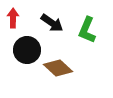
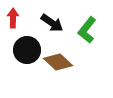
green L-shape: rotated 16 degrees clockwise
brown diamond: moved 6 px up
